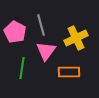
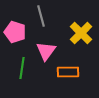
gray line: moved 9 px up
pink pentagon: rotated 10 degrees counterclockwise
yellow cross: moved 5 px right, 5 px up; rotated 20 degrees counterclockwise
orange rectangle: moved 1 px left
